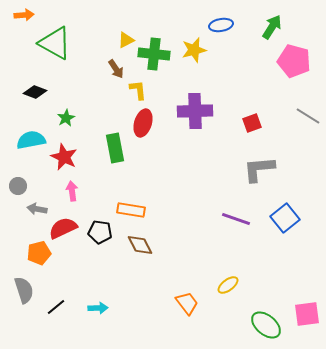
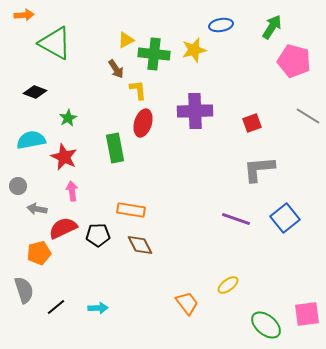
green star: moved 2 px right
black pentagon: moved 2 px left, 3 px down; rotated 10 degrees counterclockwise
